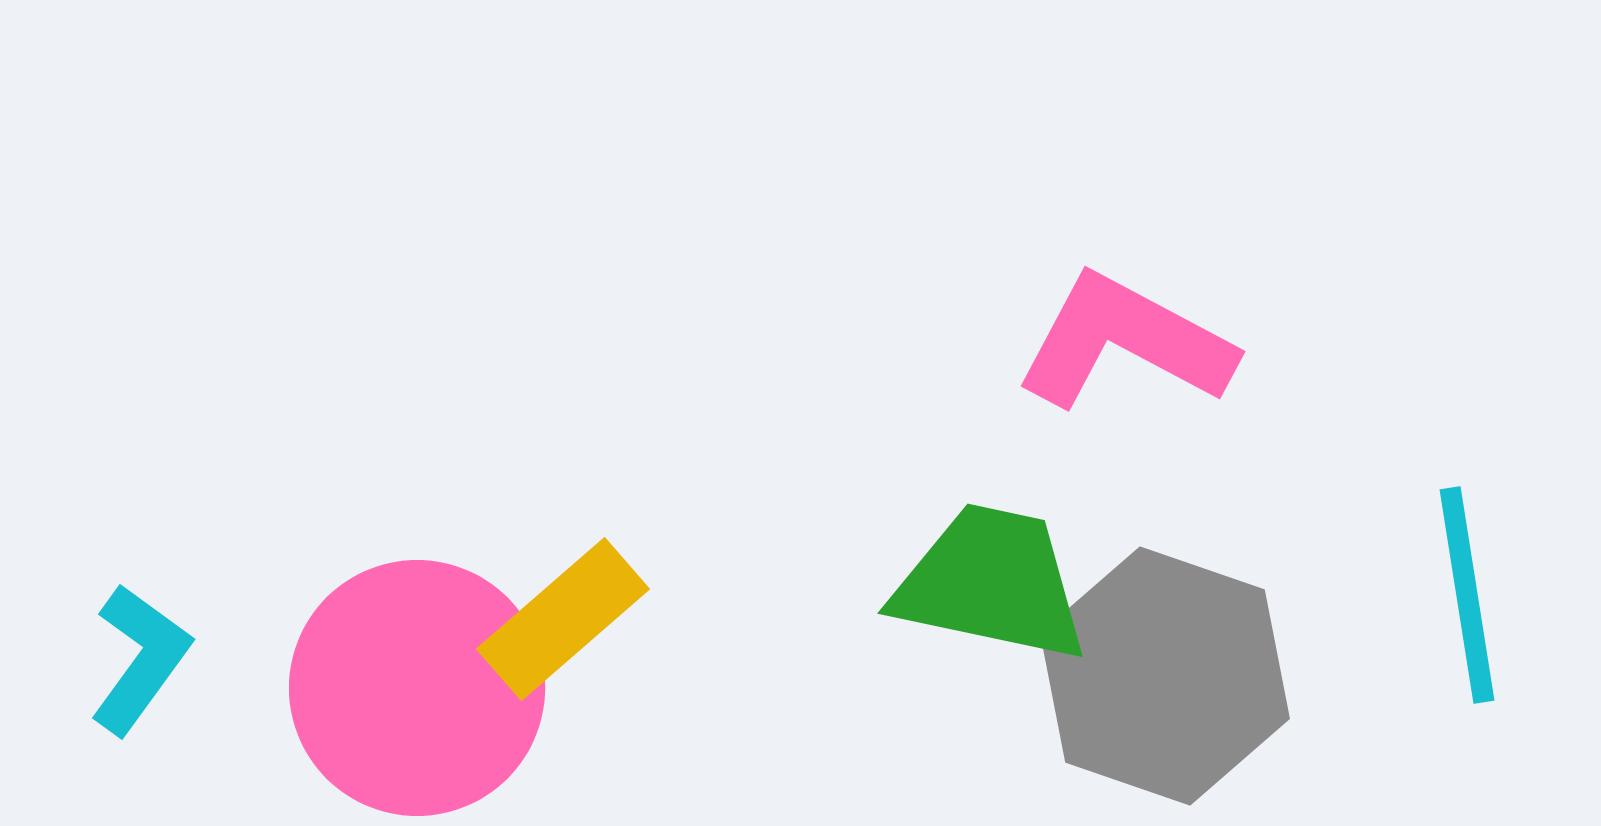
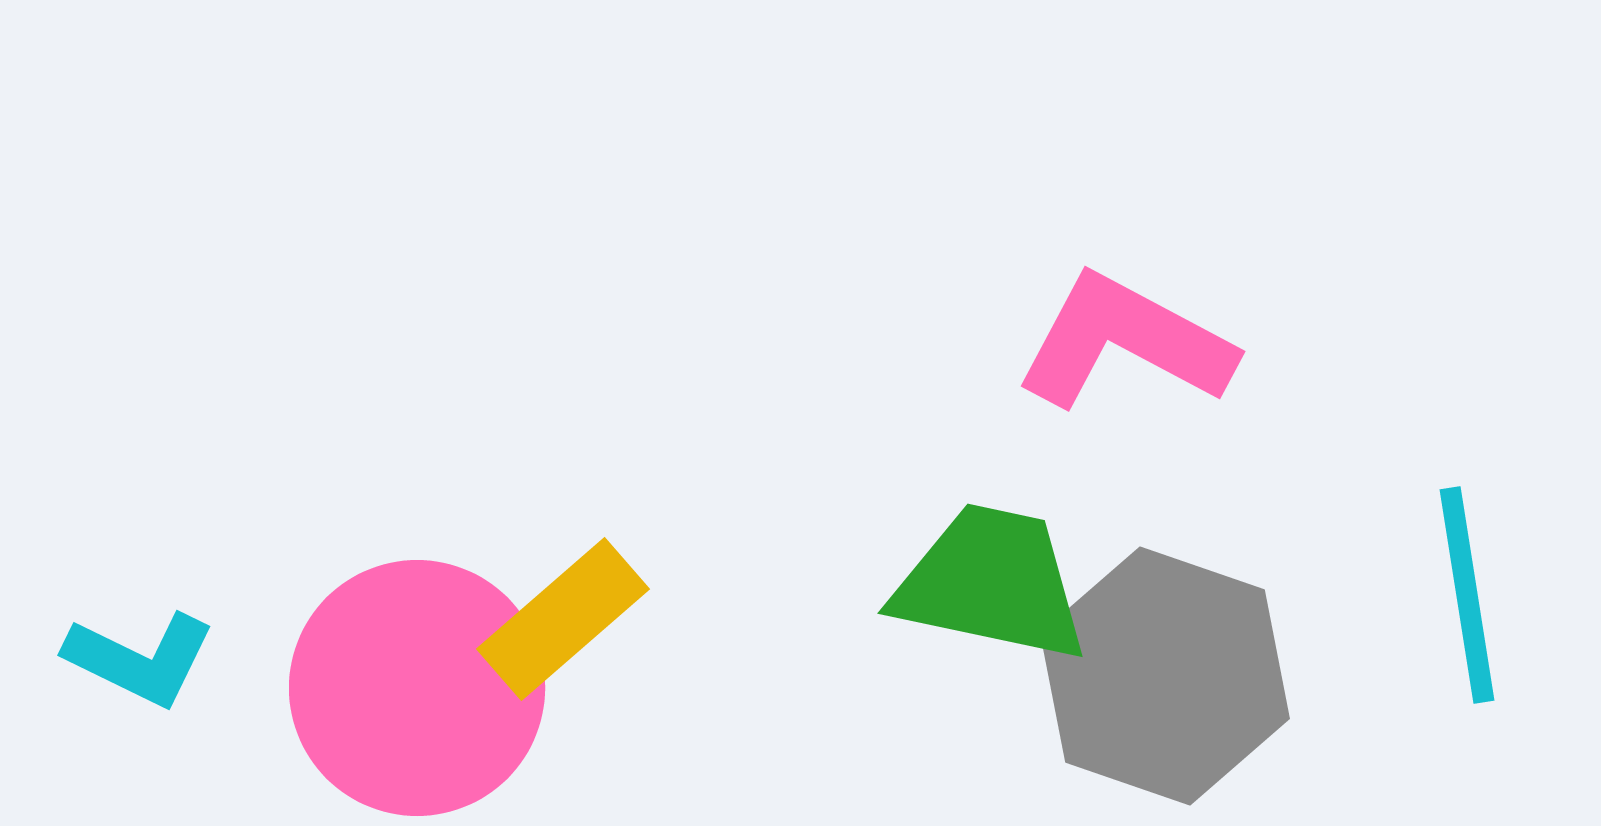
cyan L-shape: rotated 80 degrees clockwise
